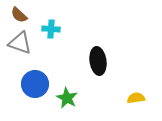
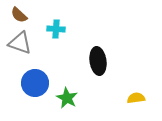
cyan cross: moved 5 px right
blue circle: moved 1 px up
